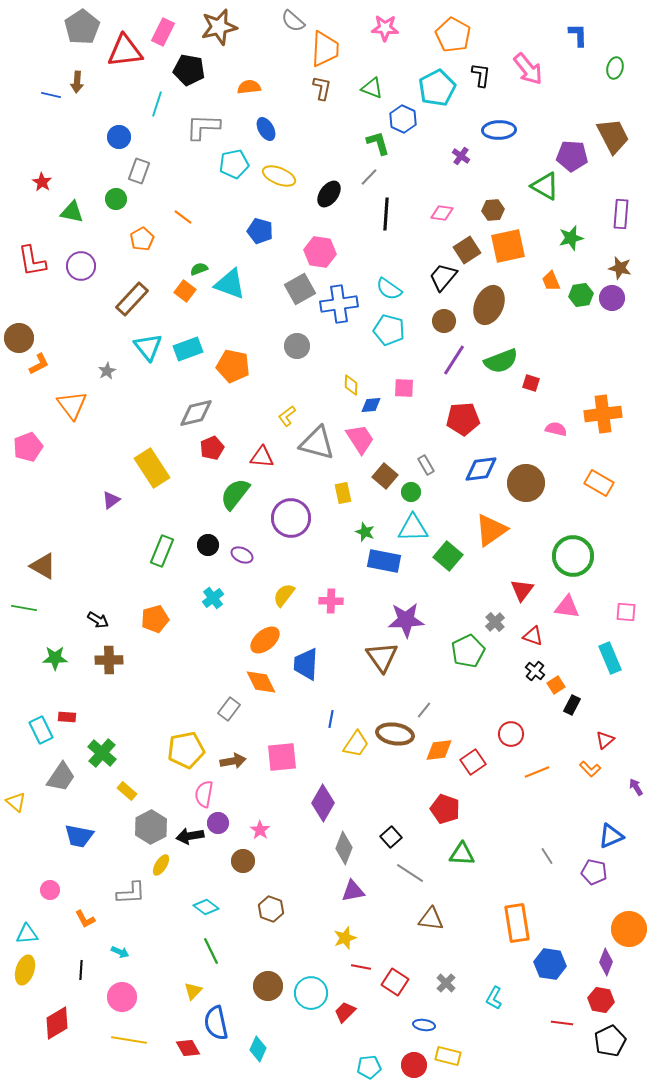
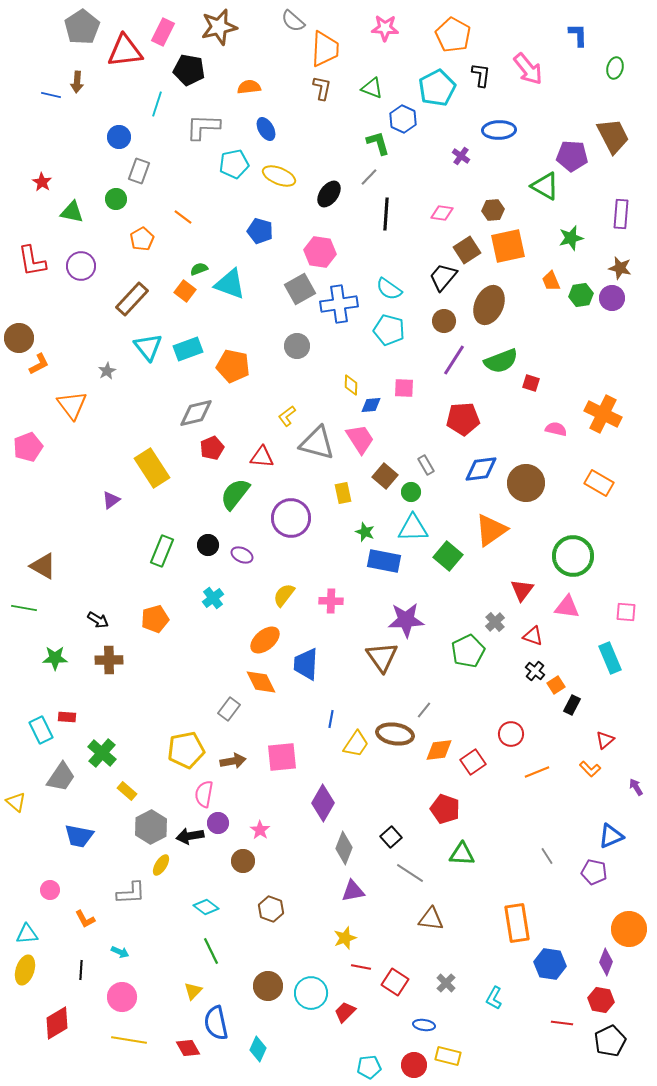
orange cross at (603, 414): rotated 33 degrees clockwise
